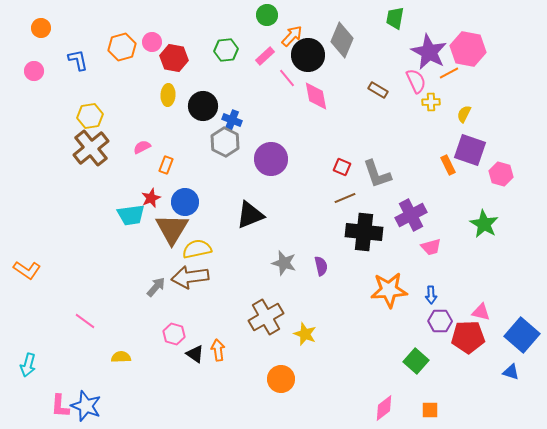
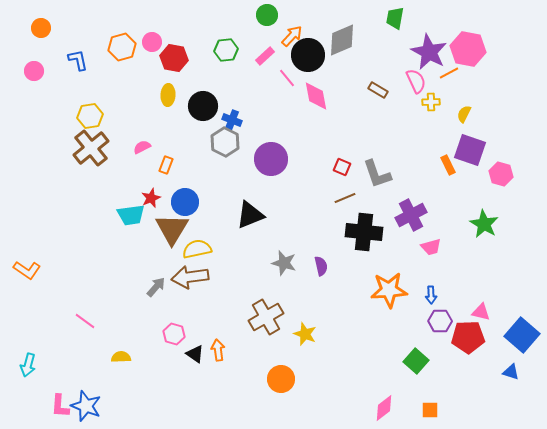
gray diamond at (342, 40): rotated 44 degrees clockwise
